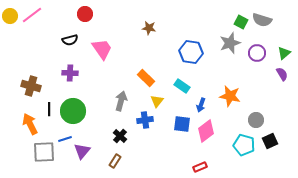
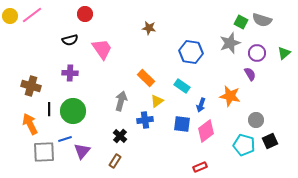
purple semicircle: moved 32 px left
yellow triangle: rotated 16 degrees clockwise
